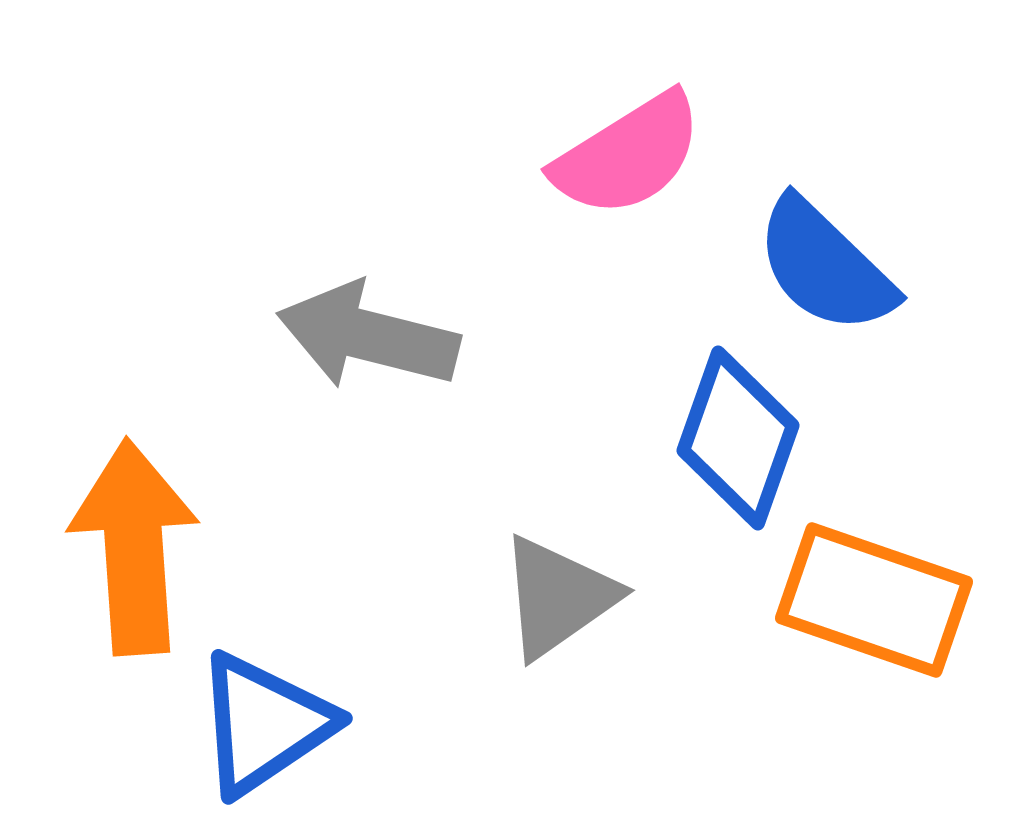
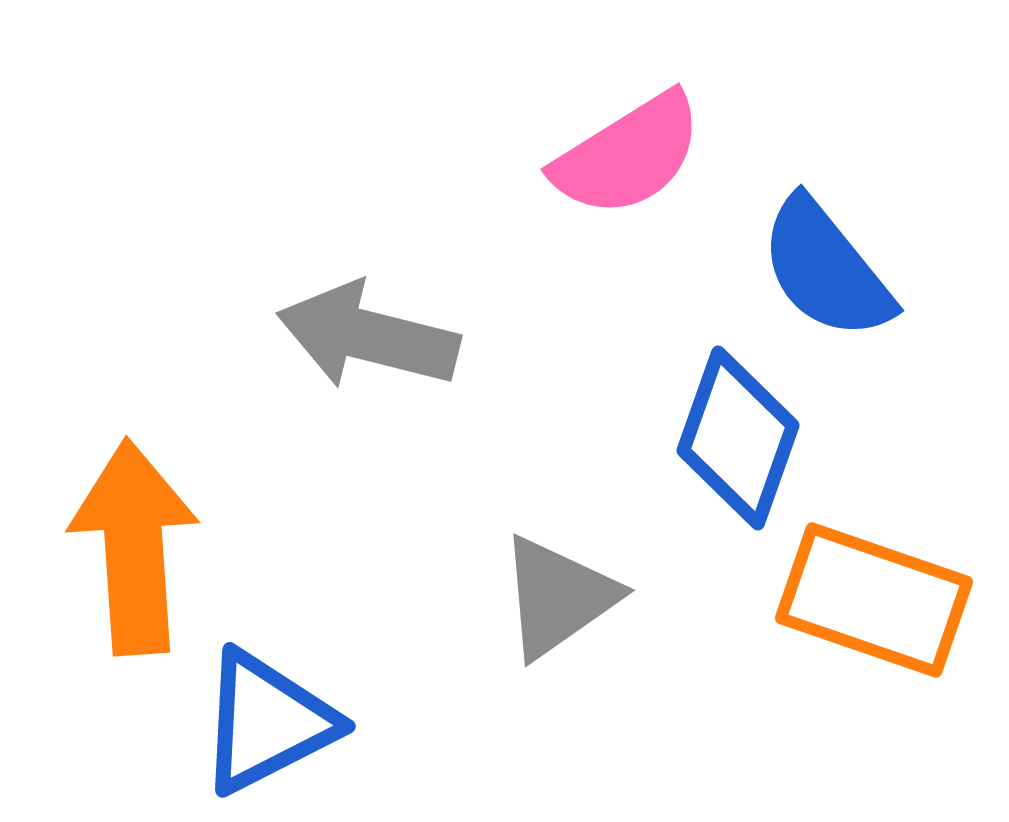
blue semicircle: moved 1 px right, 3 px down; rotated 7 degrees clockwise
blue triangle: moved 3 px right, 2 px up; rotated 7 degrees clockwise
